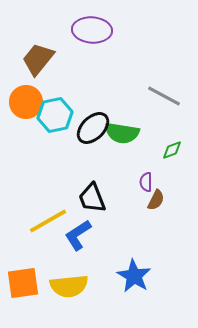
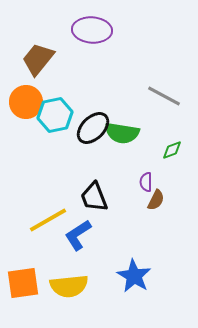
black trapezoid: moved 2 px right, 1 px up
yellow line: moved 1 px up
